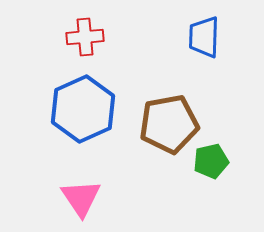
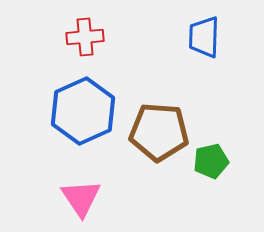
blue hexagon: moved 2 px down
brown pentagon: moved 10 px left, 8 px down; rotated 14 degrees clockwise
